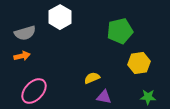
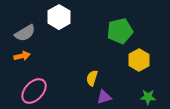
white hexagon: moved 1 px left
gray semicircle: rotated 15 degrees counterclockwise
yellow hexagon: moved 3 px up; rotated 20 degrees counterclockwise
yellow semicircle: rotated 49 degrees counterclockwise
purple triangle: rotated 28 degrees counterclockwise
